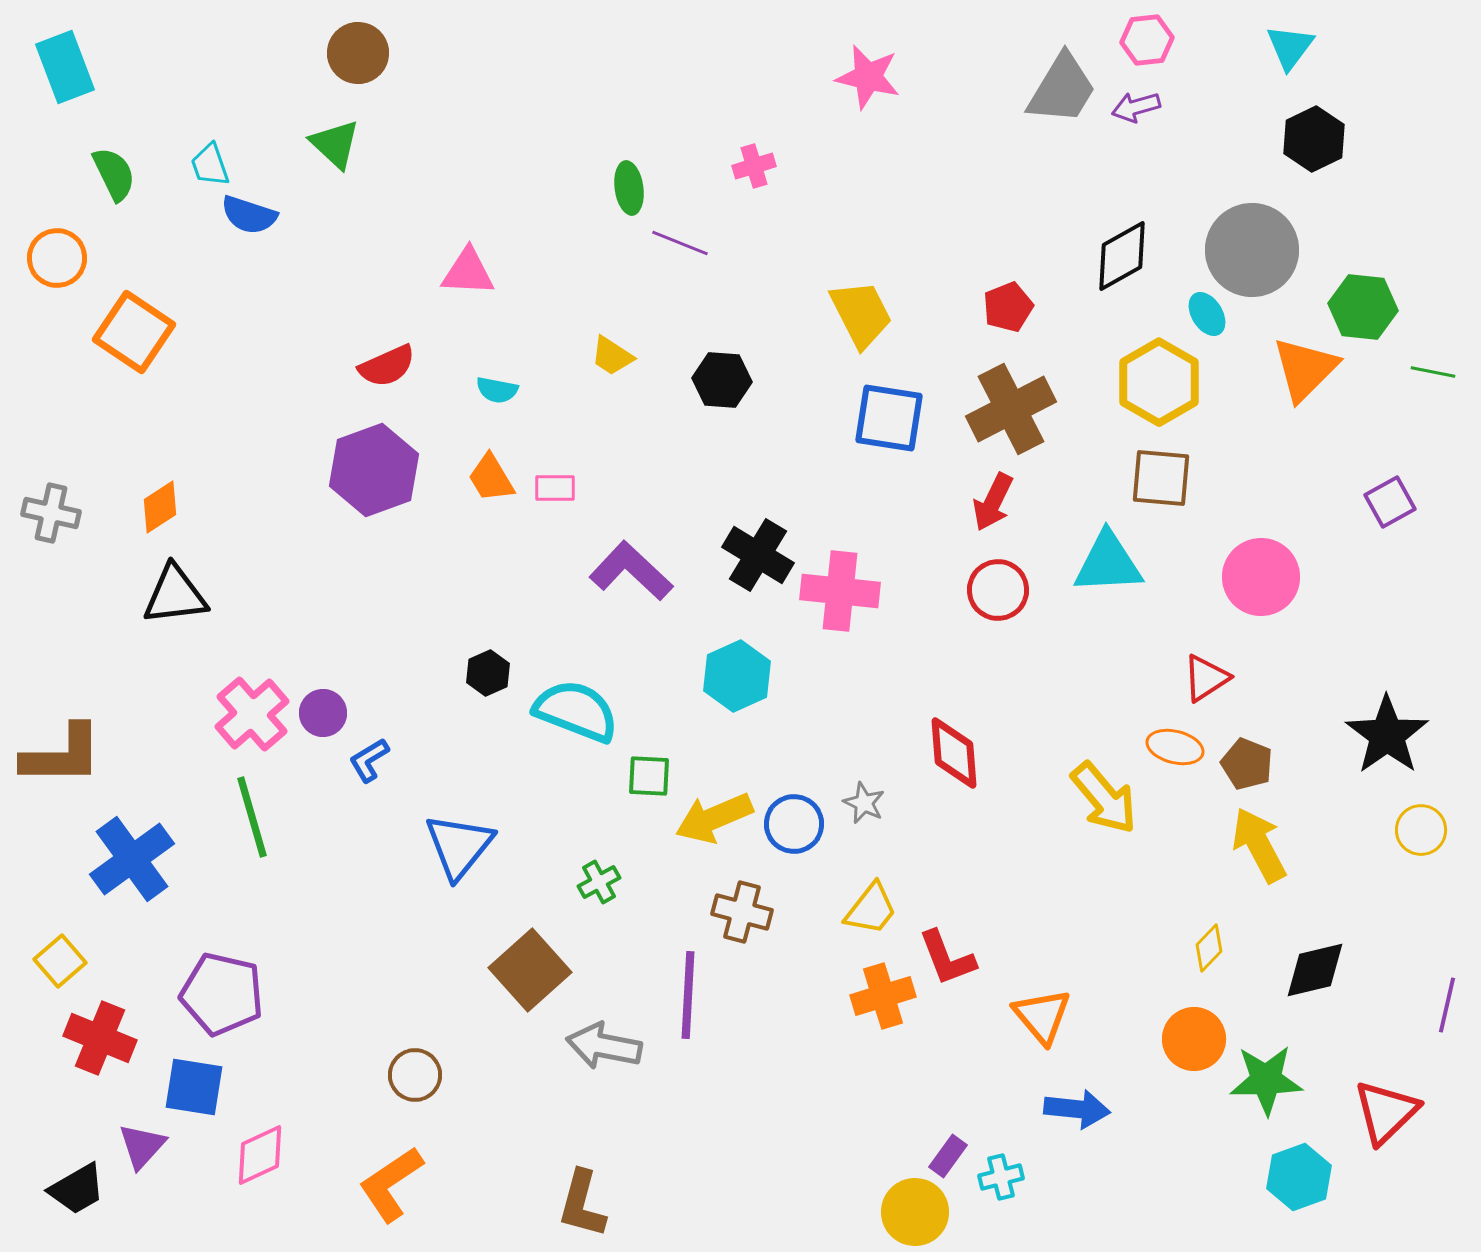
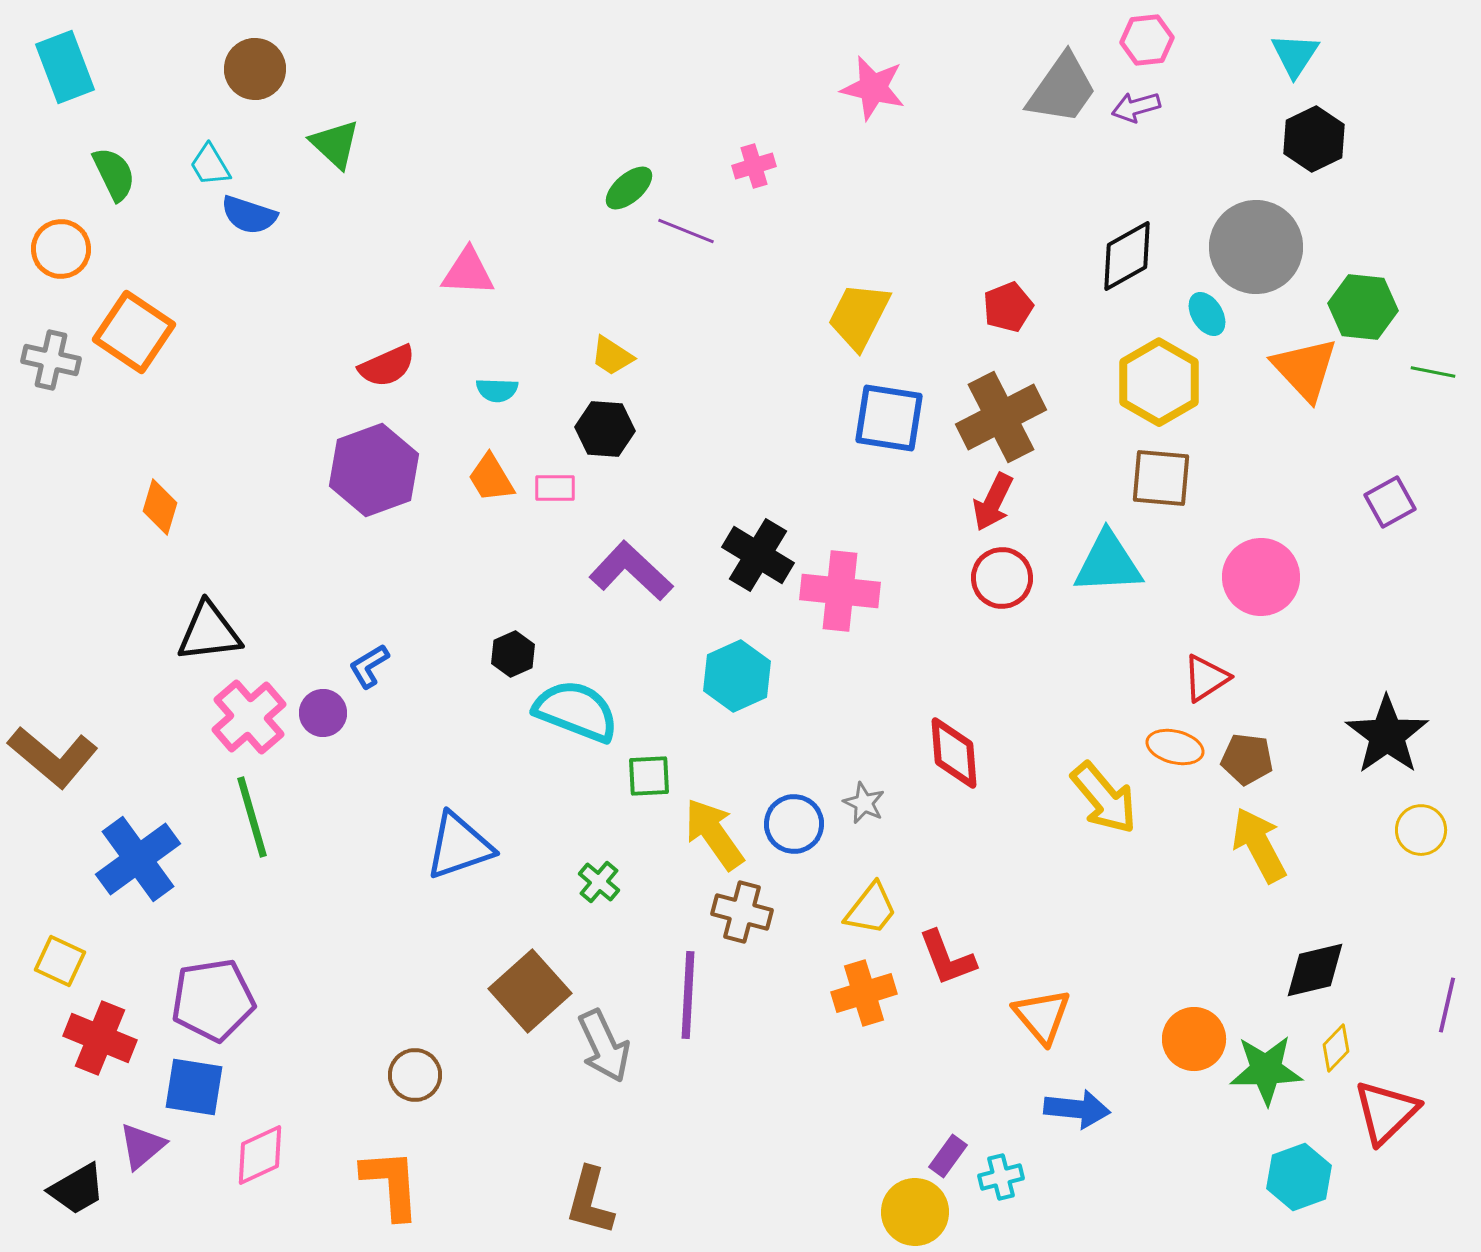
cyan triangle at (1290, 47): moved 5 px right, 8 px down; rotated 4 degrees counterclockwise
brown circle at (358, 53): moved 103 px left, 16 px down
pink star at (868, 77): moved 5 px right, 11 px down
gray trapezoid at (1062, 89): rotated 4 degrees clockwise
cyan trapezoid at (210, 165): rotated 12 degrees counterclockwise
green ellipse at (629, 188): rotated 57 degrees clockwise
purple line at (680, 243): moved 6 px right, 12 px up
gray circle at (1252, 250): moved 4 px right, 3 px up
black diamond at (1122, 256): moved 5 px right
orange circle at (57, 258): moved 4 px right, 9 px up
yellow trapezoid at (861, 314): moved 2 px left, 2 px down; rotated 126 degrees counterclockwise
orange triangle at (1305, 369): rotated 28 degrees counterclockwise
black hexagon at (722, 380): moved 117 px left, 49 px down
cyan semicircle at (497, 390): rotated 9 degrees counterclockwise
brown cross at (1011, 409): moved 10 px left, 8 px down
orange diamond at (160, 507): rotated 40 degrees counterclockwise
gray cross at (51, 513): moved 153 px up
red circle at (998, 590): moved 4 px right, 12 px up
black triangle at (175, 595): moved 34 px right, 37 px down
black hexagon at (488, 673): moved 25 px right, 19 px up
pink cross at (252, 714): moved 3 px left, 3 px down
brown L-shape at (62, 755): moved 9 px left, 2 px down; rotated 40 degrees clockwise
blue L-shape at (369, 760): moved 94 px up
brown pentagon at (1247, 764): moved 5 px up; rotated 15 degrees counterclockwise
green square at (649, 776): rotated 6 degrees counterclockwise
yellow arrow at (714, 818): moved 16 px down; rotated 78 degrees clockwise
blue triangle at (459, 846): rotated 32 degrees clockwise
blue cross at (132, 859): moved 6 px right
green cross at (599, 882): rotated 21 degrees counterclockwise
yellow diamond at (1209, 948): moved 127 px right, 100 px down
yellow square at (60, 961): rotated 24 degrees counterclockwise
brown square at (530, 970): moved 21 px down
purple pentagon at (222, 994): moved 9 px left, 6 px down; rotated 22 degrees counterclockwise
orange cross at (883, 996): moved 19 px left, 3 px up
gray arrow at (604, 1046): rotated 126 degrees counterclockwise
green star at (1266, 1080): moved 10 px up
purple triangle at (142, 1146): rotated 8 degrees clockwise
orange L-shape at (391, 1184): rotated 120 degrees clockwise
brown L-shape at (582, 1204): moved 8 px right, 3 px up
